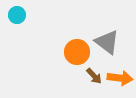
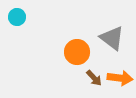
cyan circle: moved 2 px down
gray triangle: moved 5 px right, 4 px up
brown arrow: moved 2 px down
